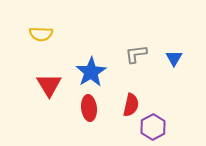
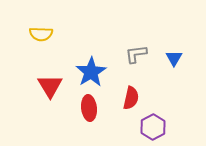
red triangle: moved 1 px right, 1 px down
red semicircle: moved 7 px up
